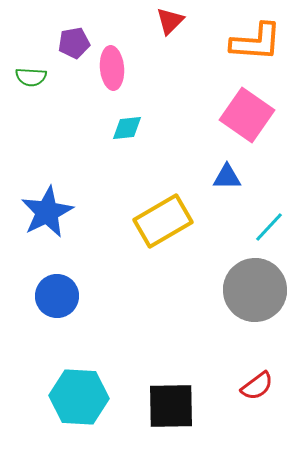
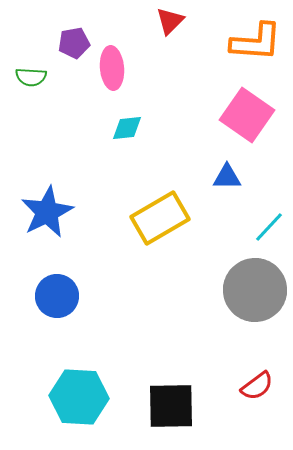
yellow rectangle: moved 3 px left, 3 px up
